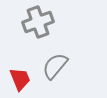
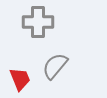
gray cross: rotated 20 degrees clockwise
